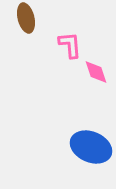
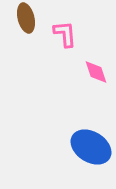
pink L-shape: moved 5 px left, 11 px up
blue ellipse: rotated 9 degrees clockwise
